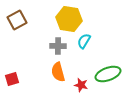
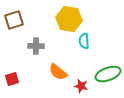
brown square: moved 3 px left; rotated 12 degrees clockwise
cyan semicircle: rotated 35 degrees counterclockwise
gray cross: moved 22 px left
orange semicircle: rotated 36 degrees counterclockwise
red star: moved 1 px down
